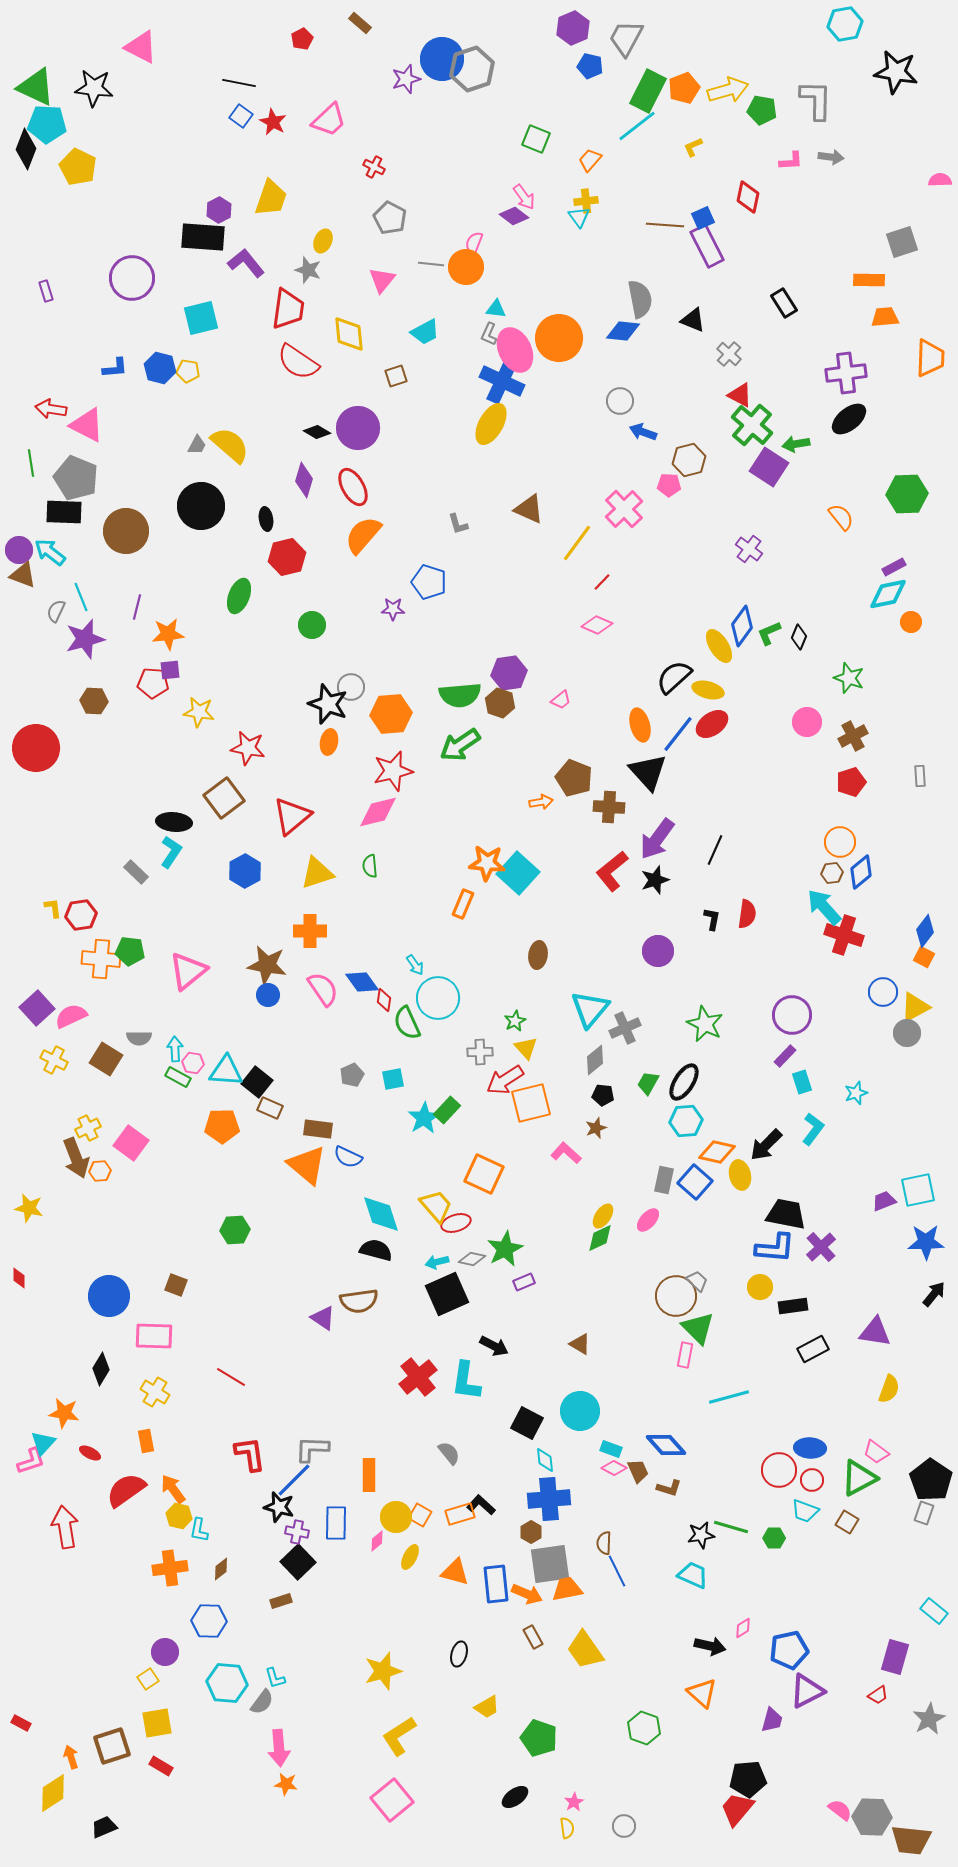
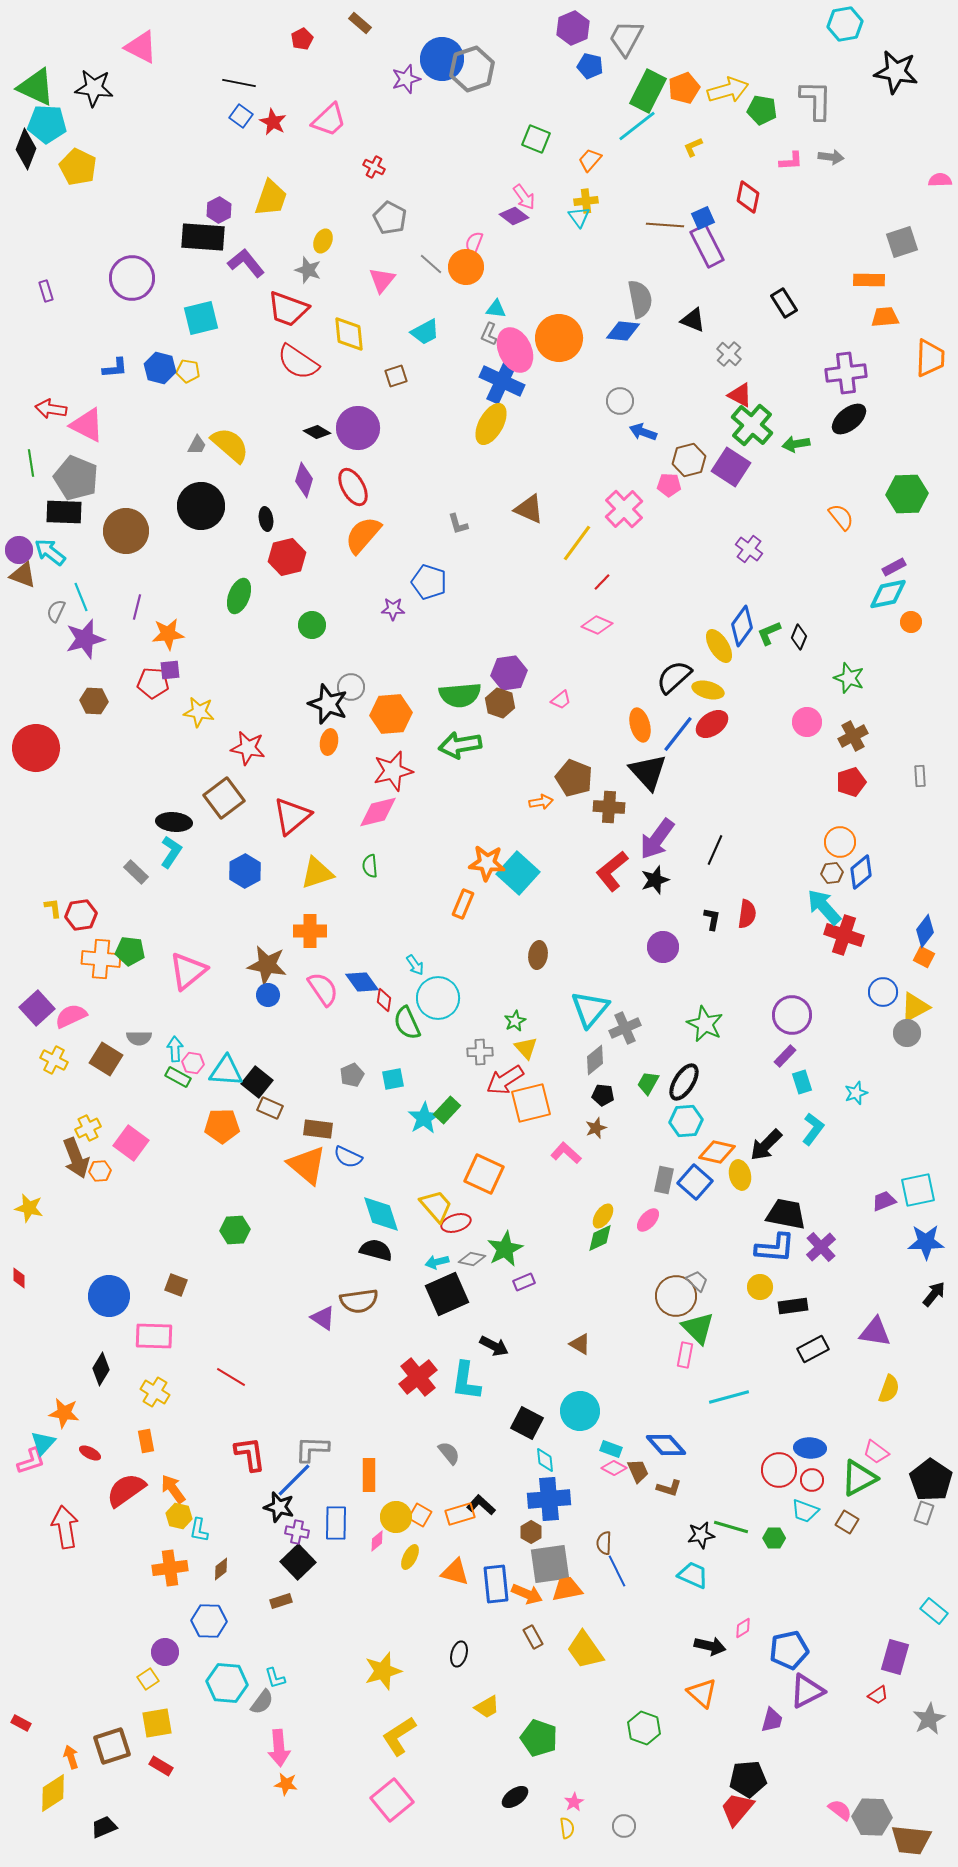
gray line at (431, 264): rotated 35 degrees clockwise
red trapezoid at (288, 309): rotated 102 degrees clockwise
purple square at (769, 467): moved 38 px left
green arrow at (460, 745): rotated 24 degrees clockwise
purple circle at (658, 951): moved 5 px right, 4 px up
